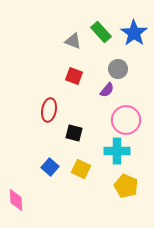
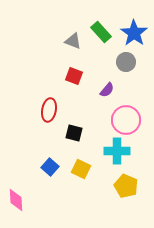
gray circle: moved 8 px right, 7 px up
